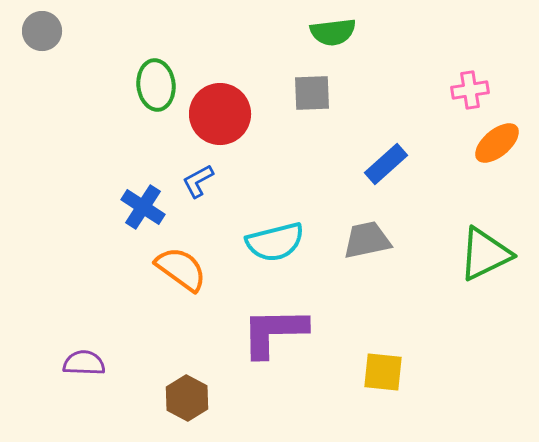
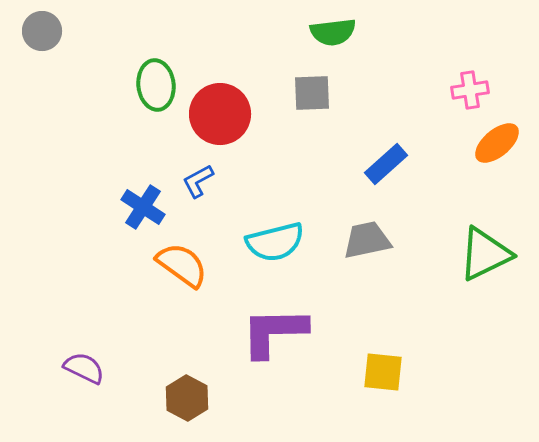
orange semicircle: moved 1 px right, 4 px up
purple semicircle: moved 5 px down; rotated 24 degrees clockwise
